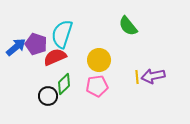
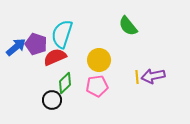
green diamond: moved 1 px right, 1 px up
black circle: moved 4 px right, 4 px down
